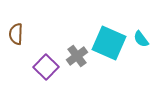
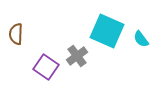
cyan square: moved 2 px left, 12 px up
purple square: rotated 10 degrees counterclockwise
